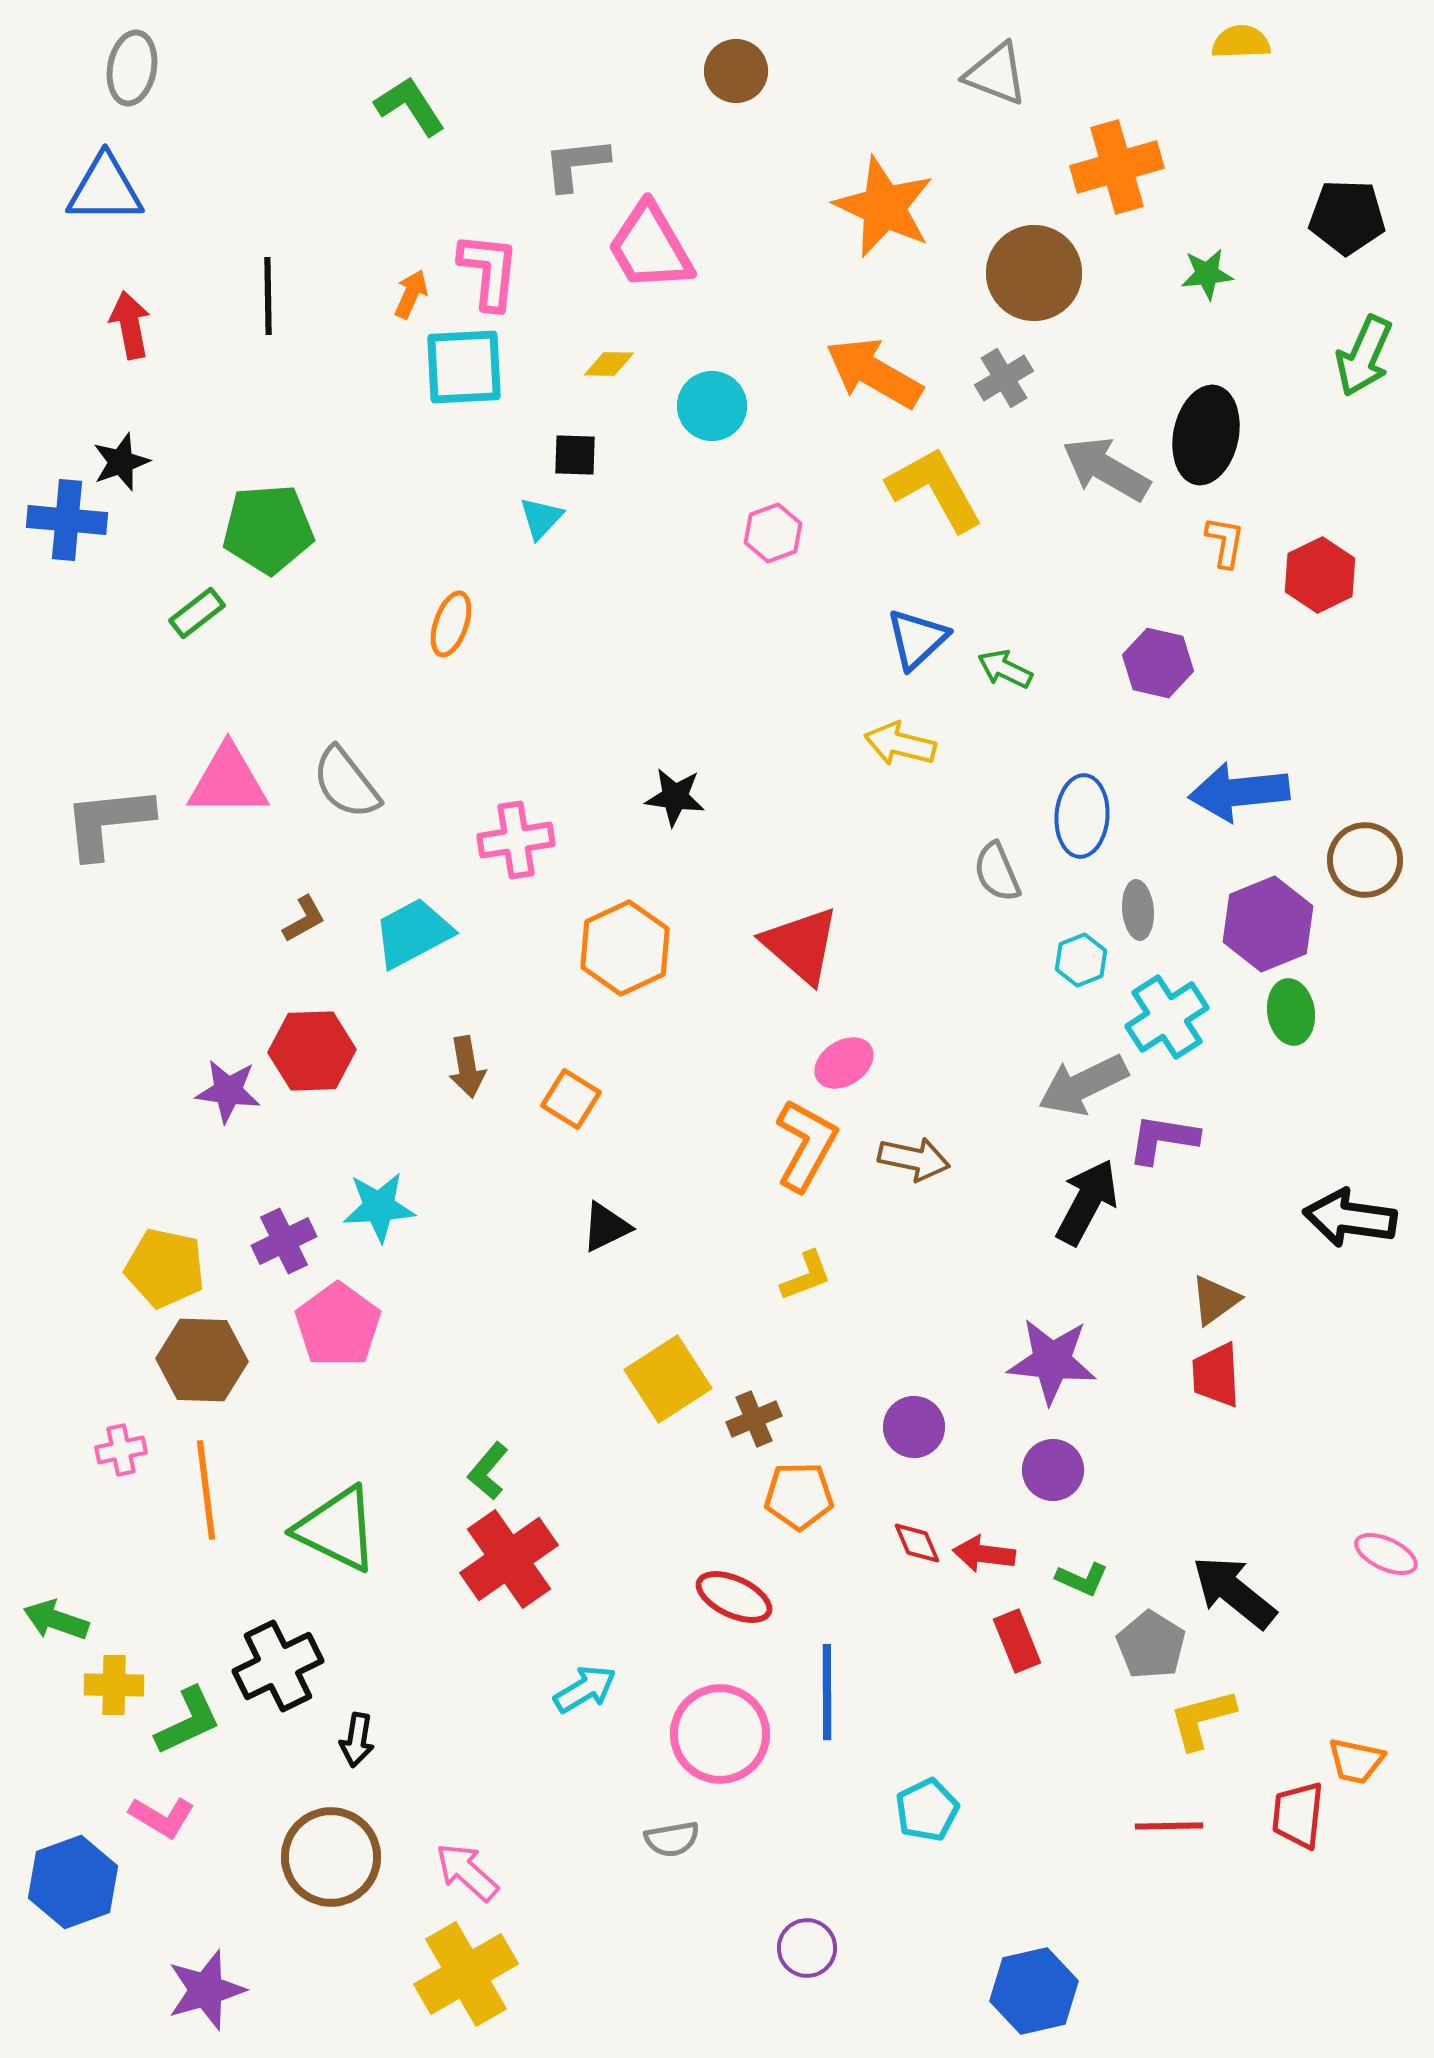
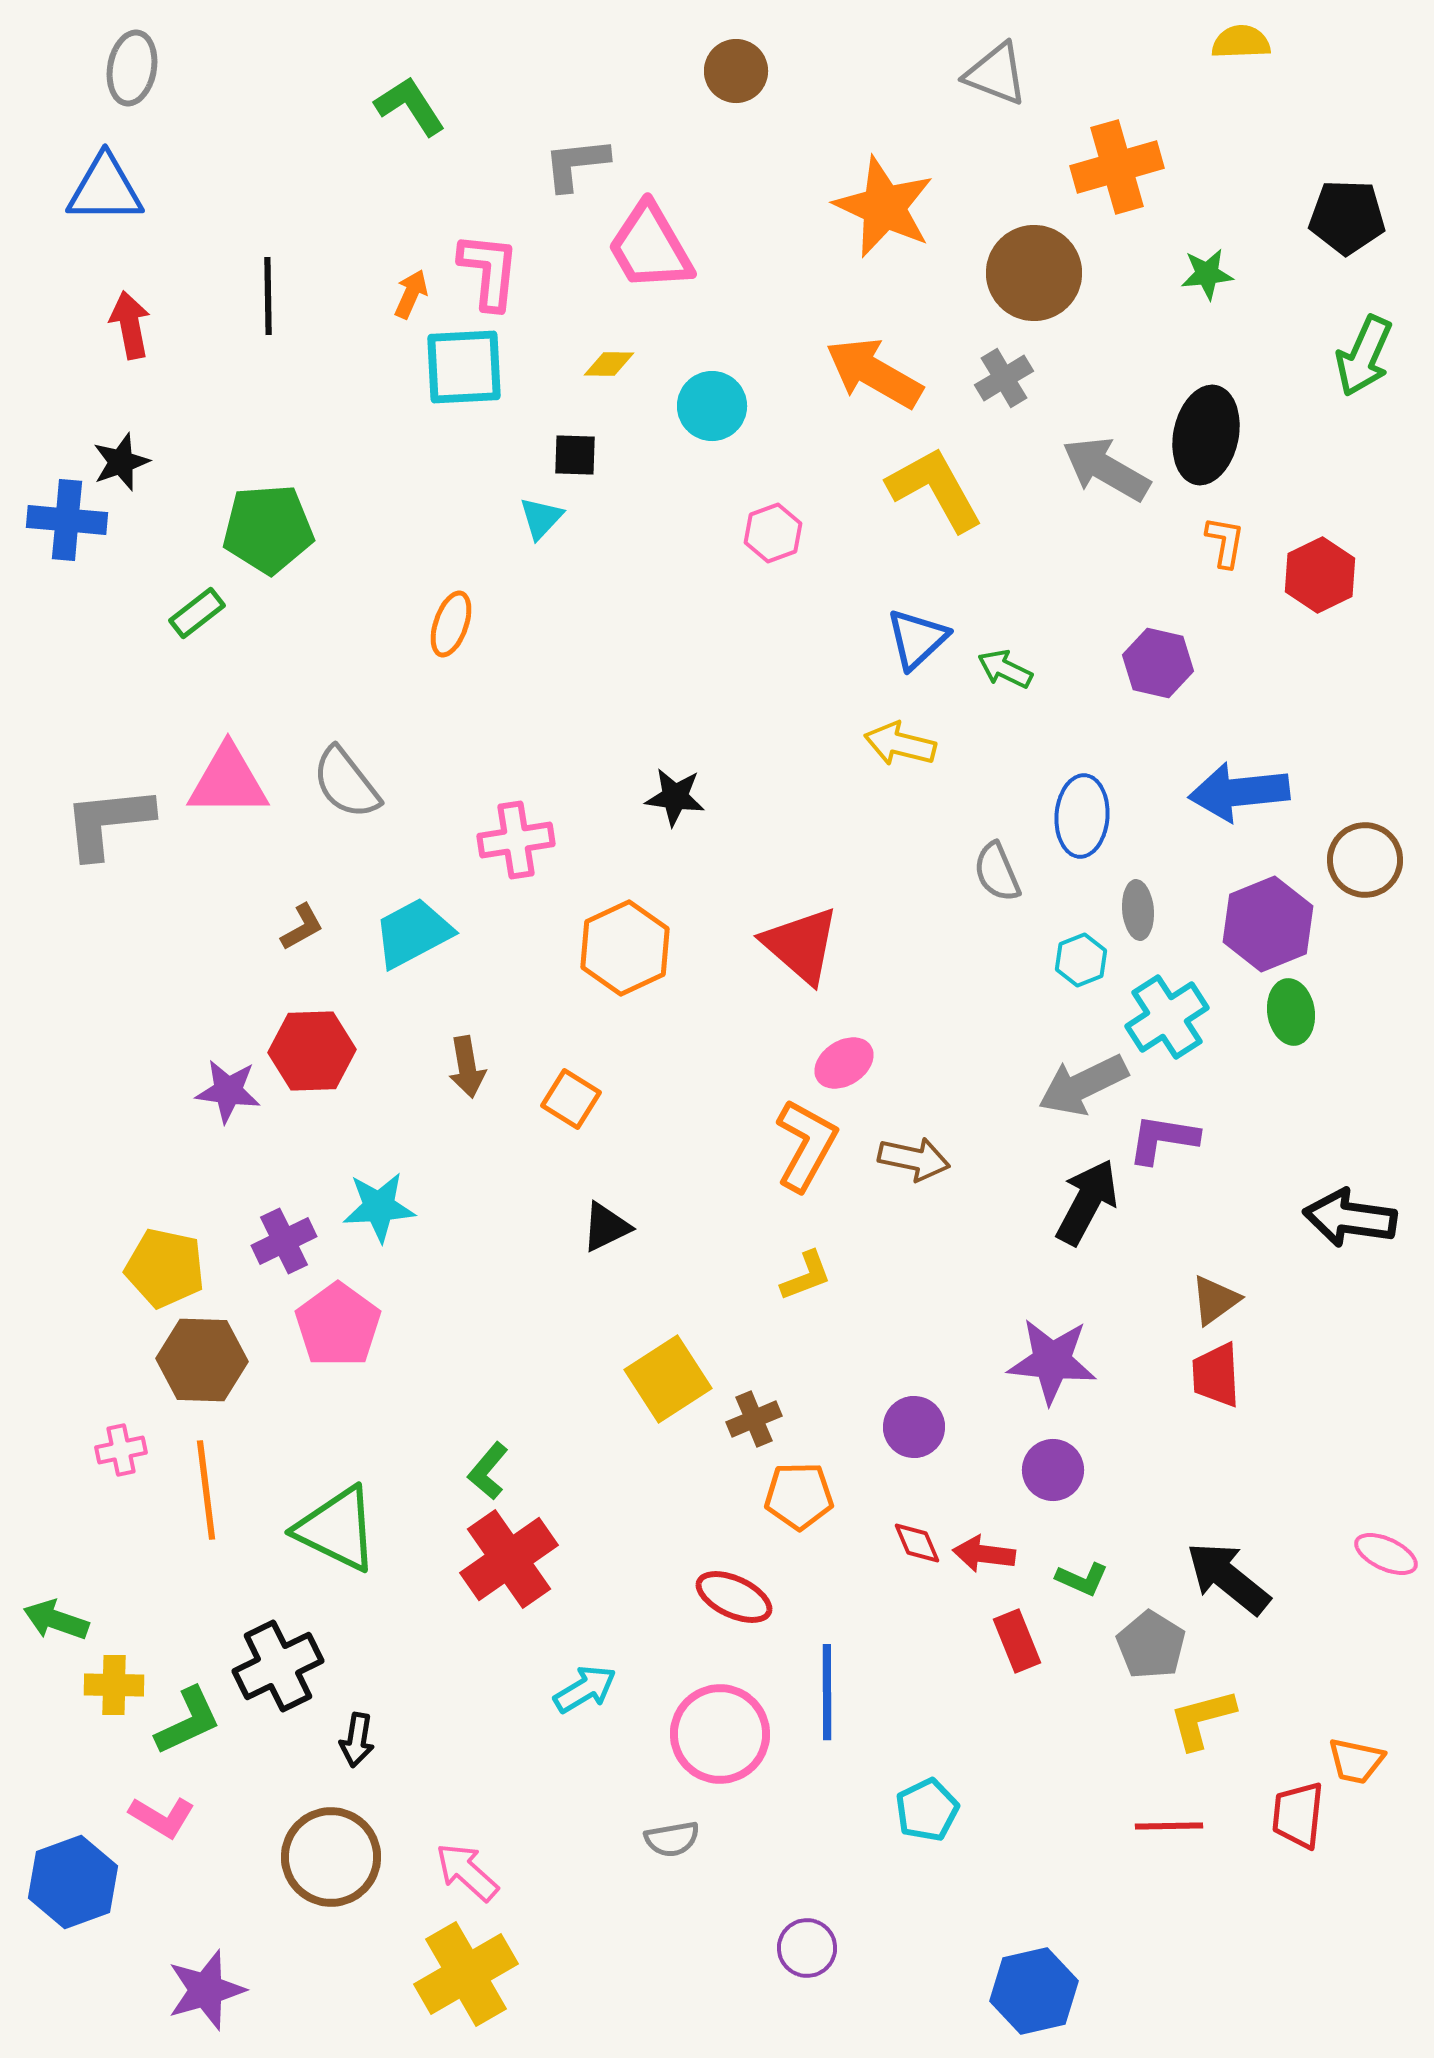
brown L-shape at (304, 919): moved 2 px left, 8 px down
black arrow at (1234, 1592): moved 6 px left, 14 px up
